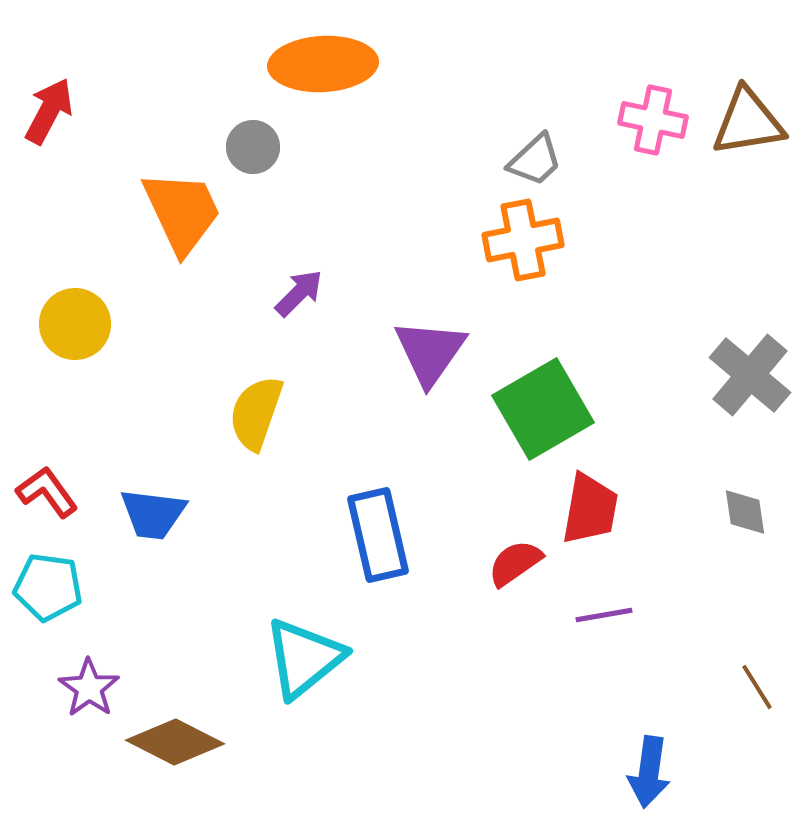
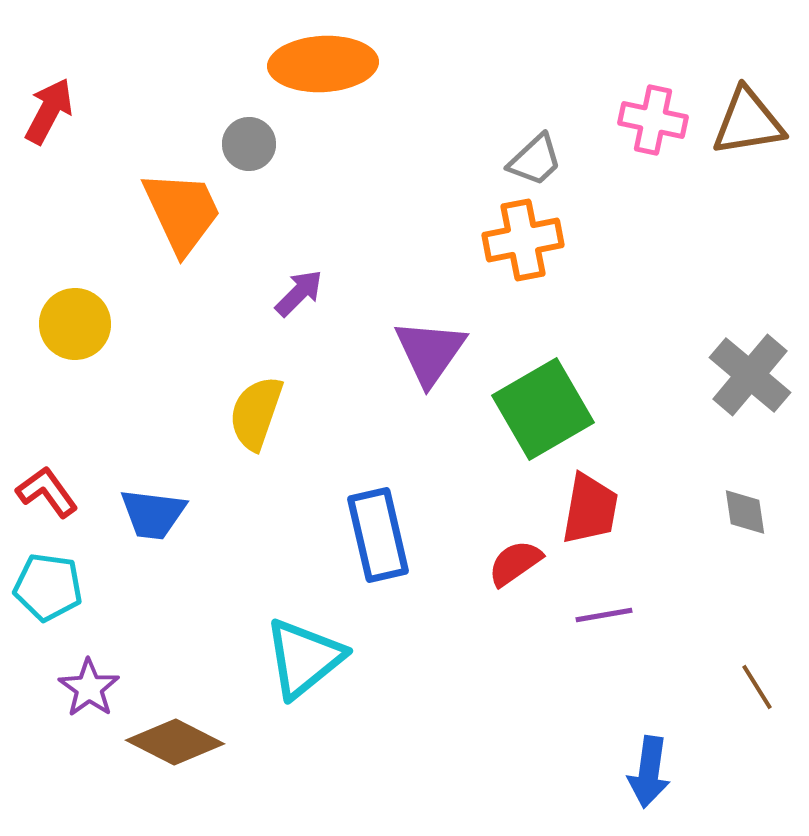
gray circle: moved 4 px left, 3 px up
